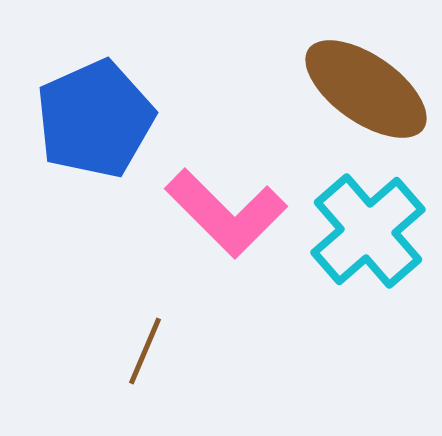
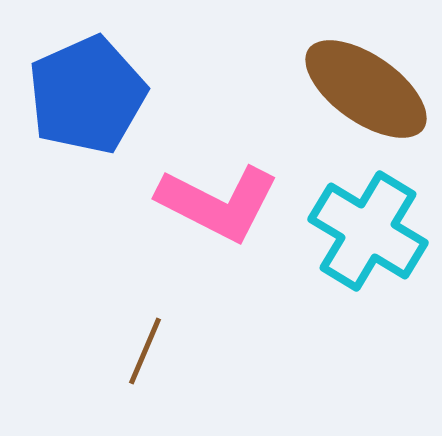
blue pentagon: moved 8 px left, 24 px up
pink L-shape: moved 8 px left, 10 px up; rotated 18 degrees counterclockwise
cyan cross: rotated 18 degrees counterclockwise
